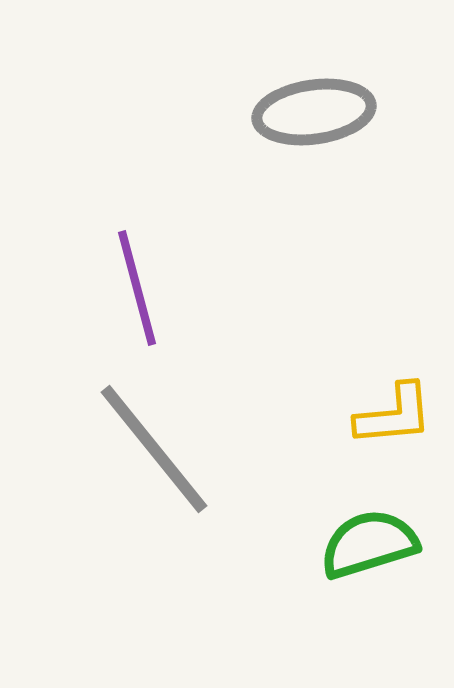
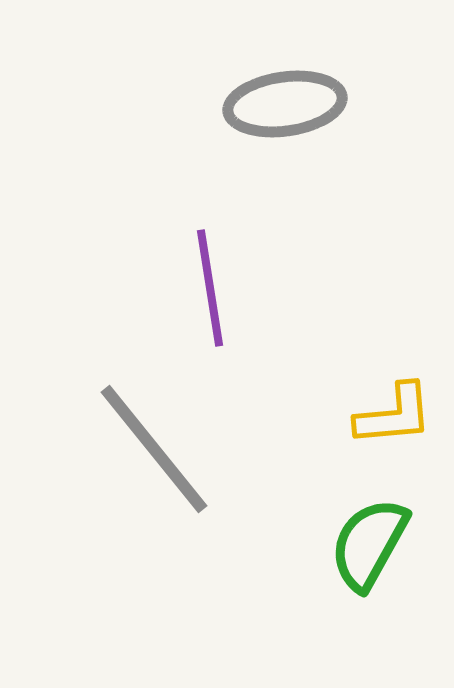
gray ellipse: moved 29 px left, 8 px up
purple line: moved 73 px right; rotated 6 degrees clockwise
green semicircle: rotated 44 degrees counterclockwise
